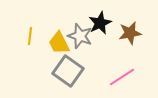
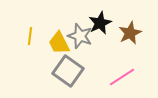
brown star: rotated 15 degrees counterclockwise
